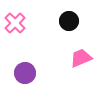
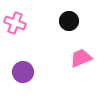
pink cross: rotated 25 degrees counterclockwise
purple circle: moved 2 px left, 1 px up
